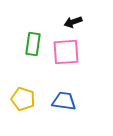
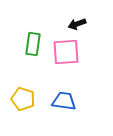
black arrow: moved 4 px right, 2 px down
